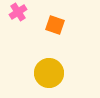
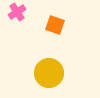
pink cross: moved 1 px left
